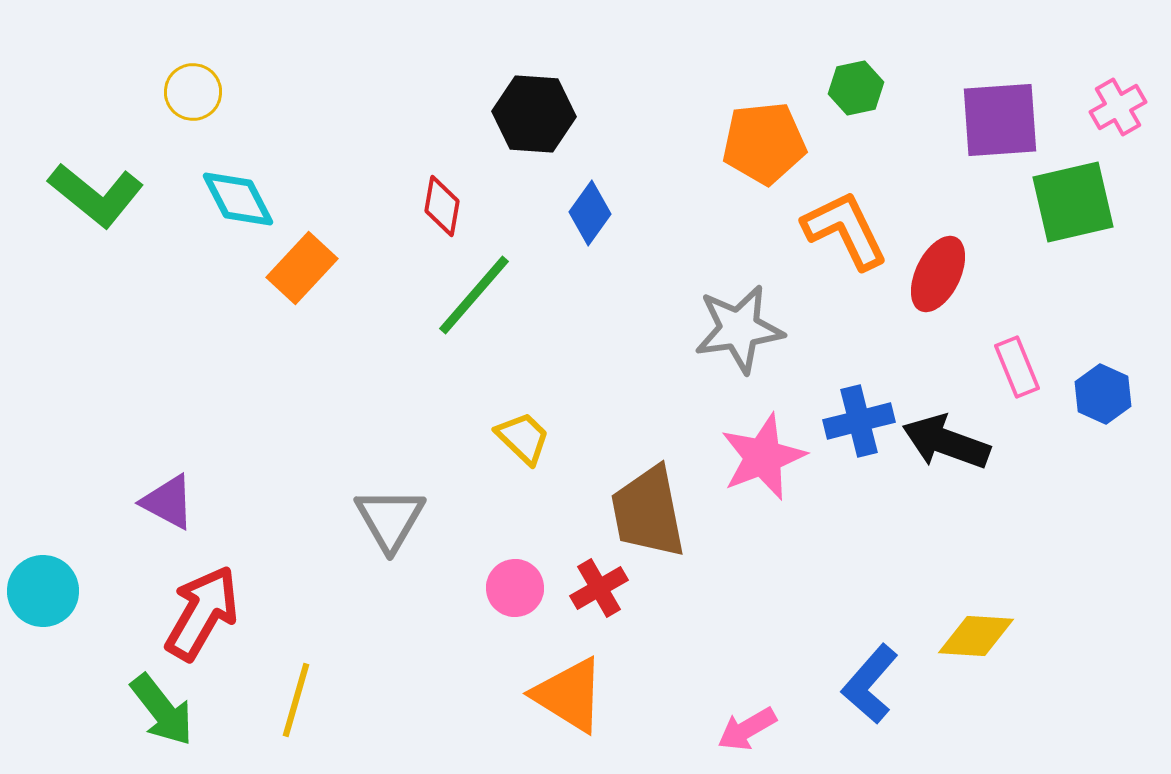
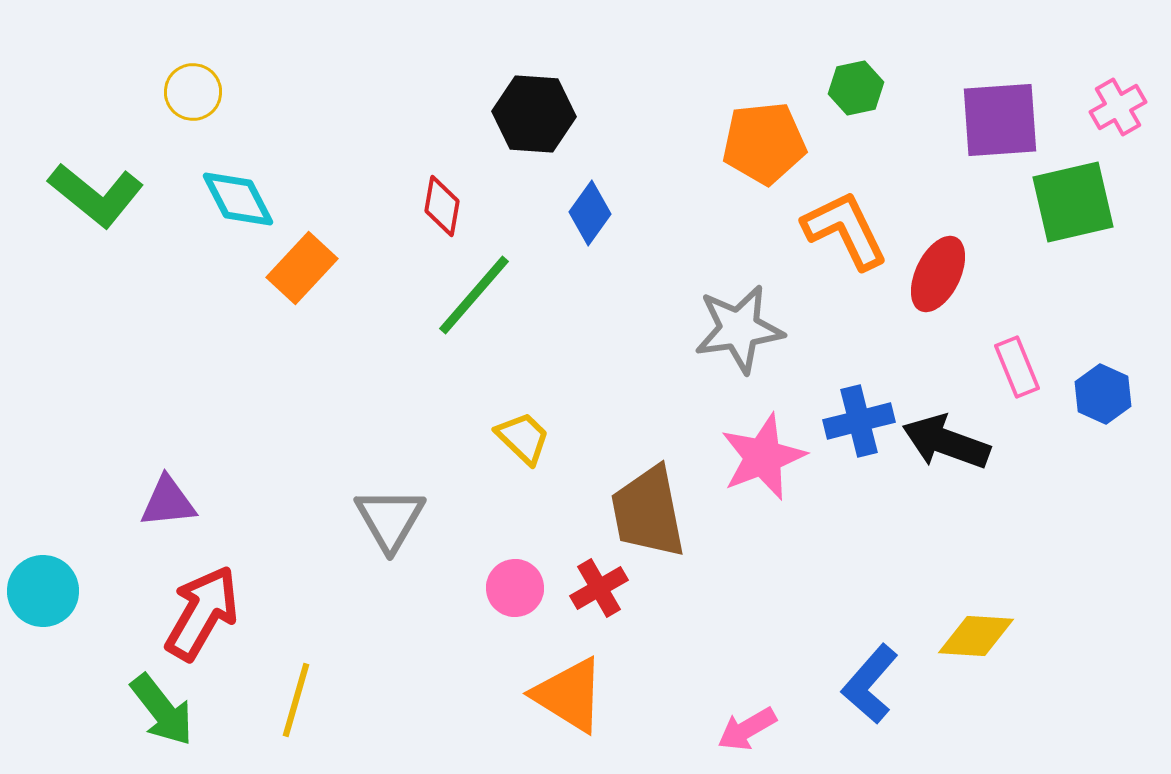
purple triangle: rotated 34 degrees counterclockwise
